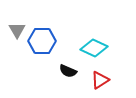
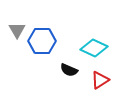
black semicircle: moved 1 px right, 1 px up
